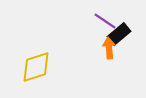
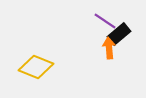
yellow diamond: rotated 40 degrees clockwise
